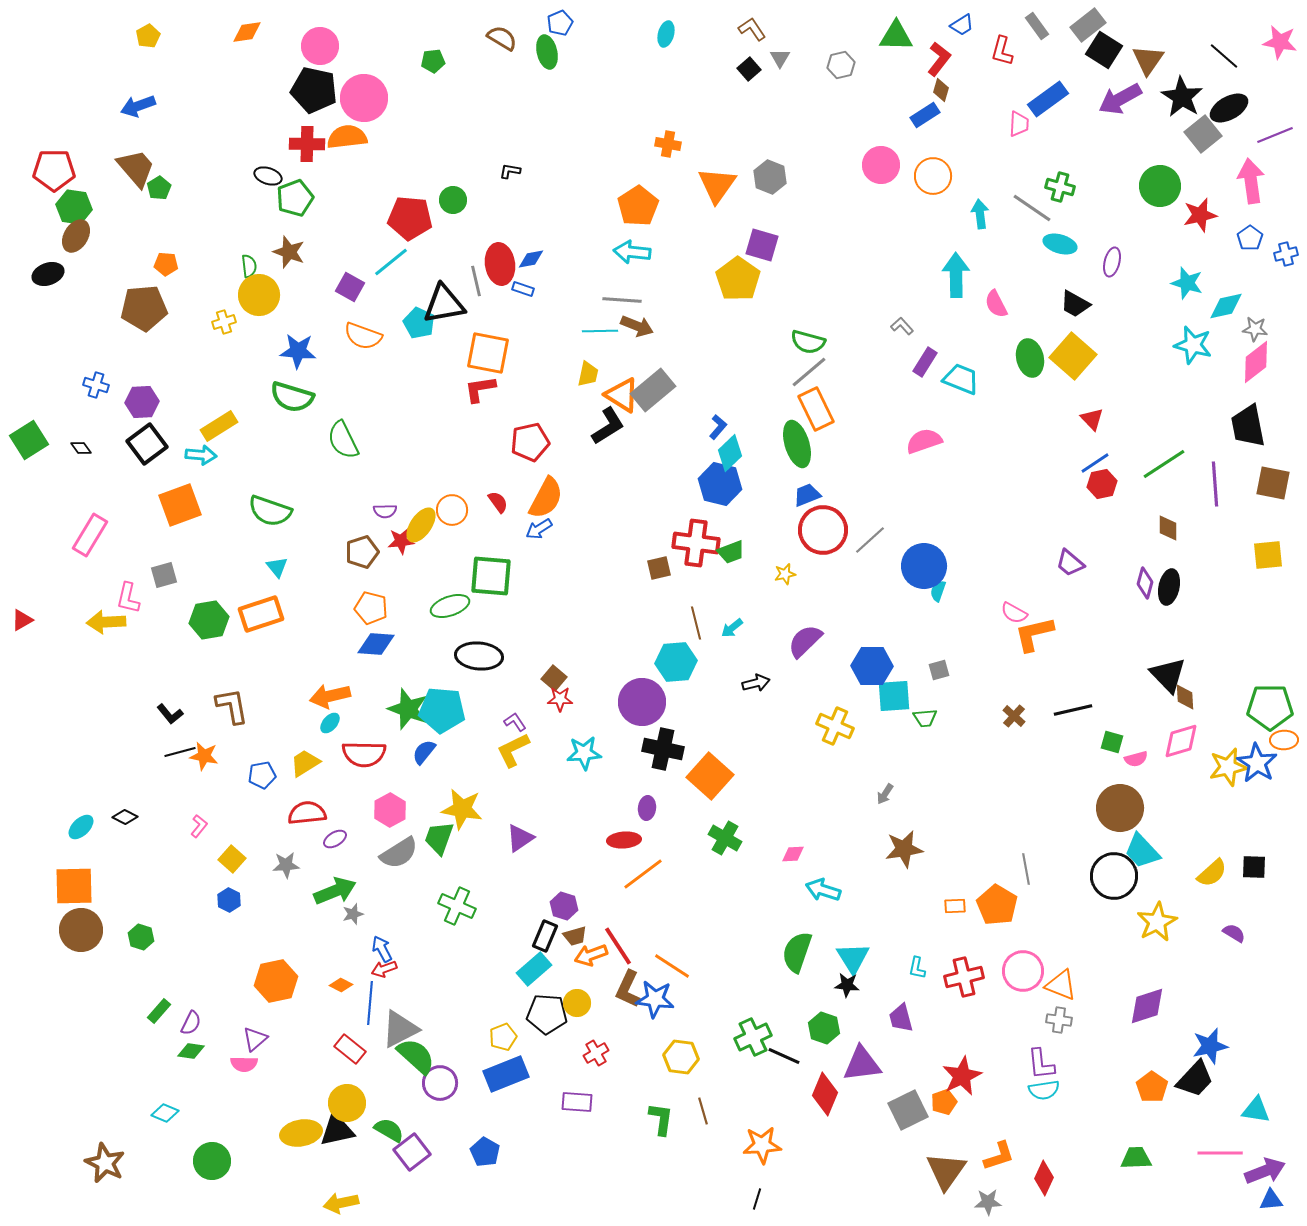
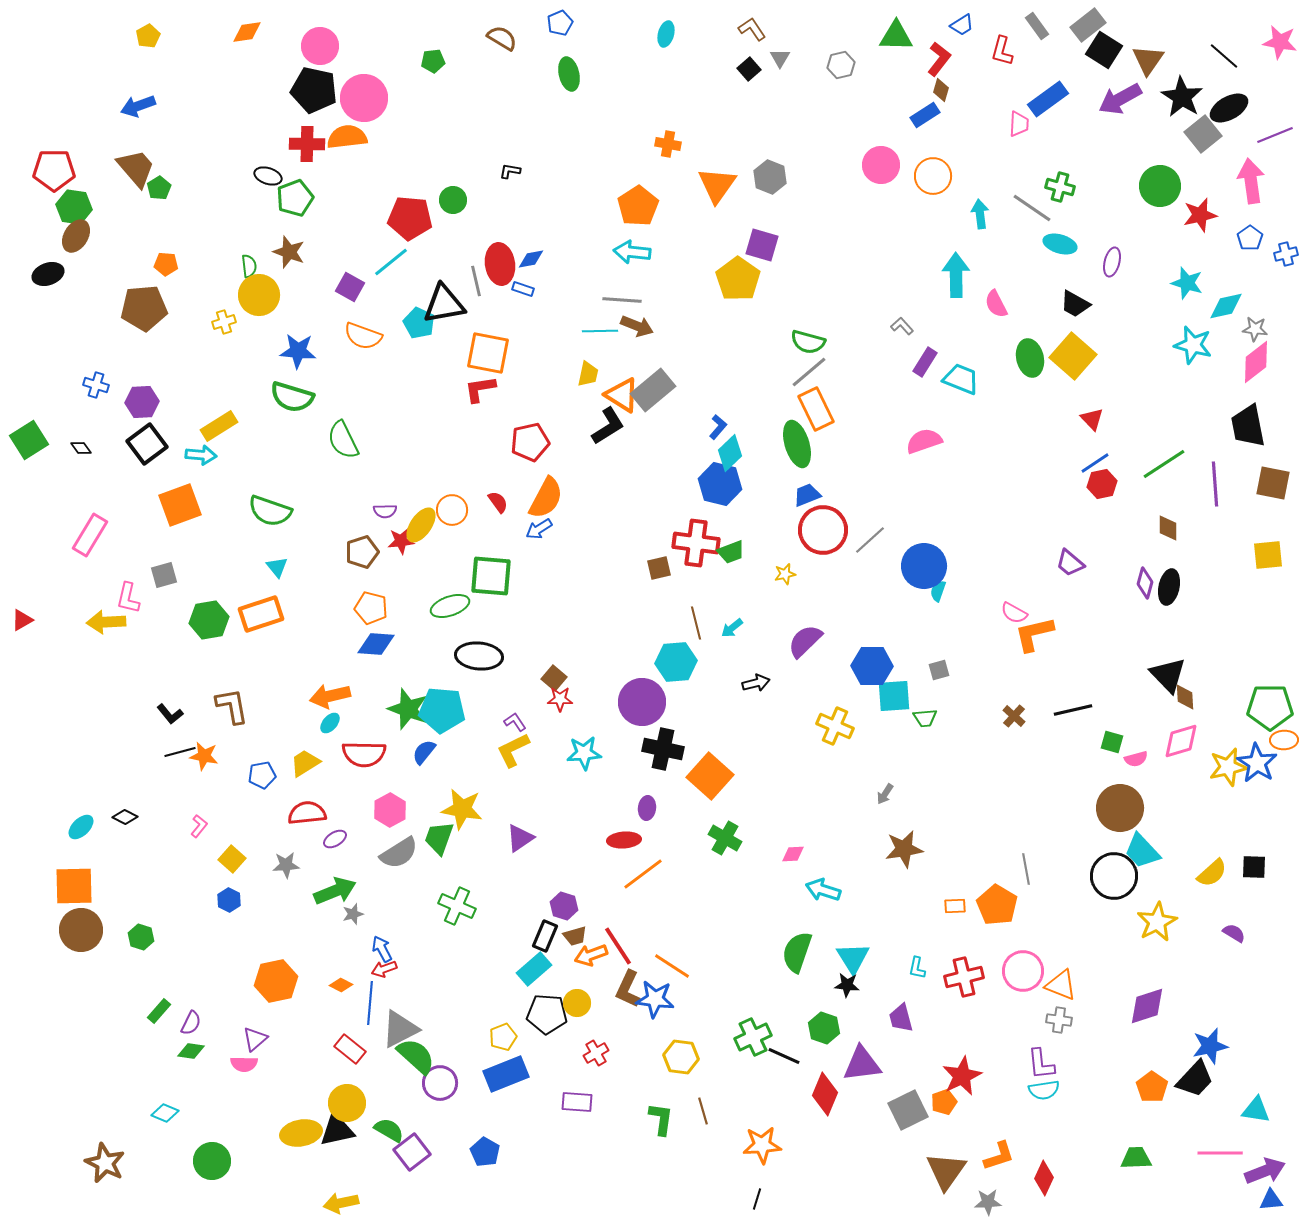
green ellipse at (547, 52): moved 22 px right, 22 px down
